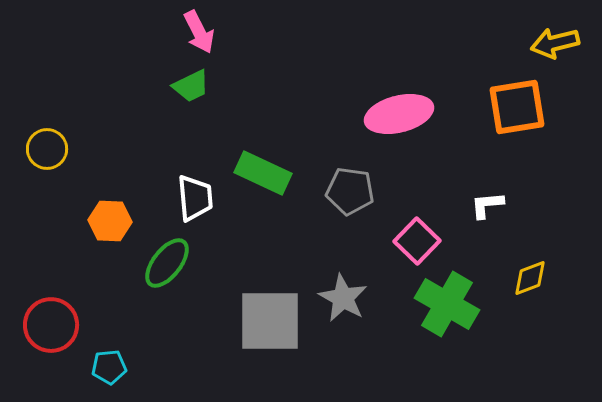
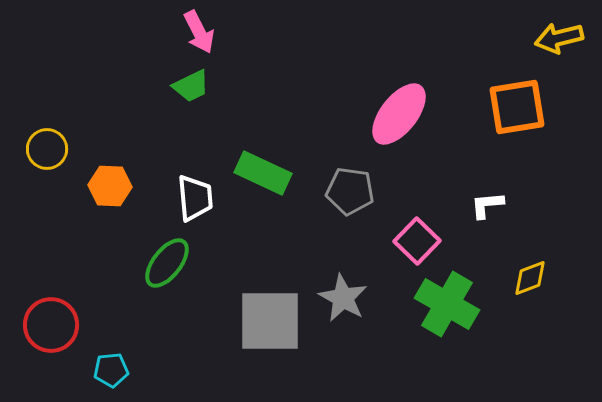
yellow arrow: moved 4 px right, 5 px up
pink ellipse: rotated 38 degrees counterclockwise
orange hexagon: moved 35 px up
cyan pentagon: moved 2 px right, 3 px down
